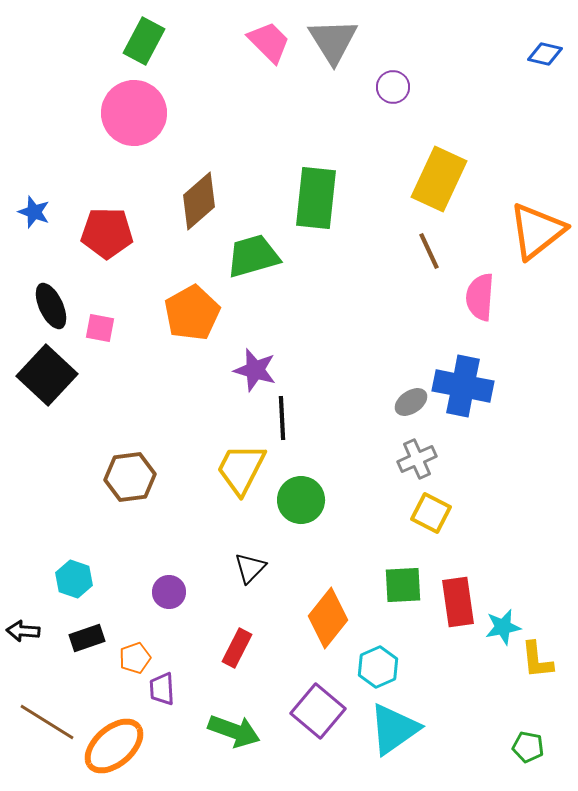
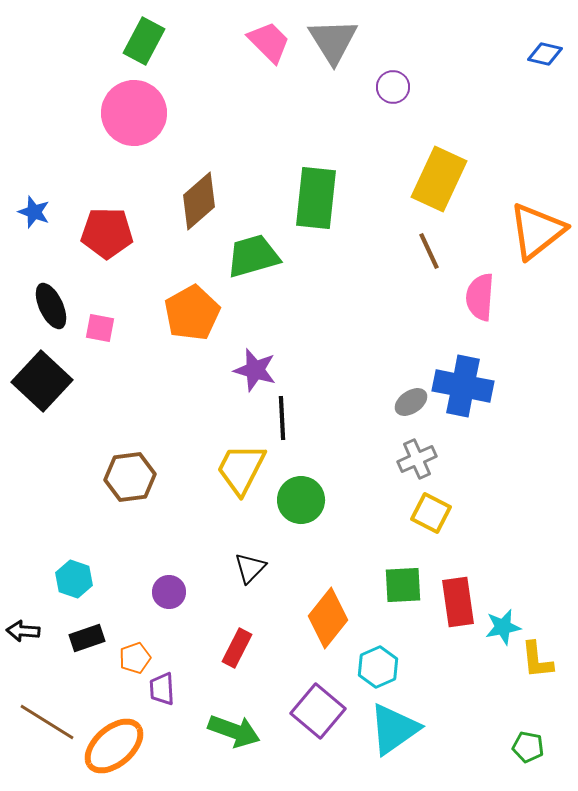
black square at (47, 375): moved 5 px left, 6 px down
